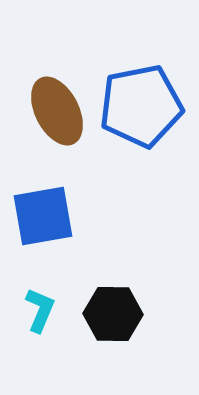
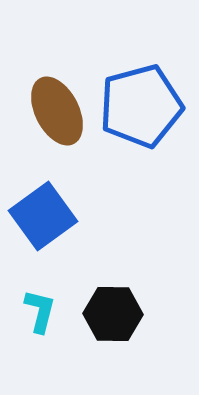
blue pentagon: rotated 4 degrees counterclockwise
blue square: rotated 26 degrees counterclockwise
cyan L-shape: moved 1 px down; rotated 9 degrees counterclockwise
